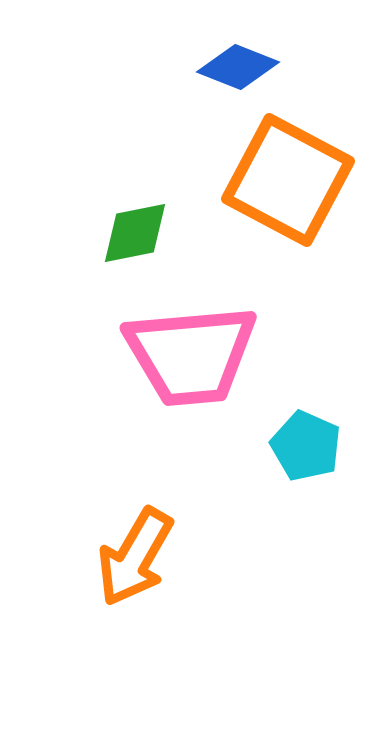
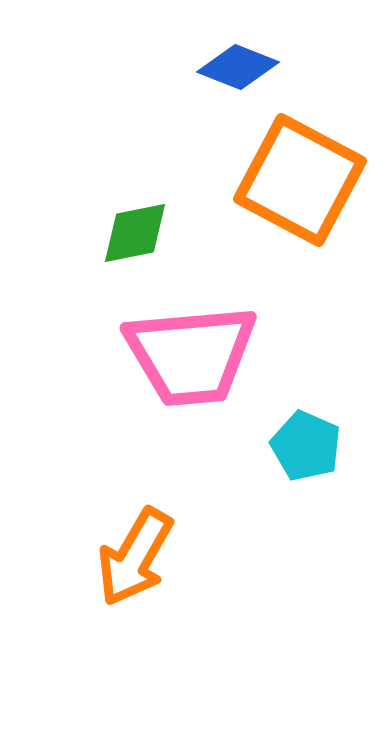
orange square: moved 12 px right
